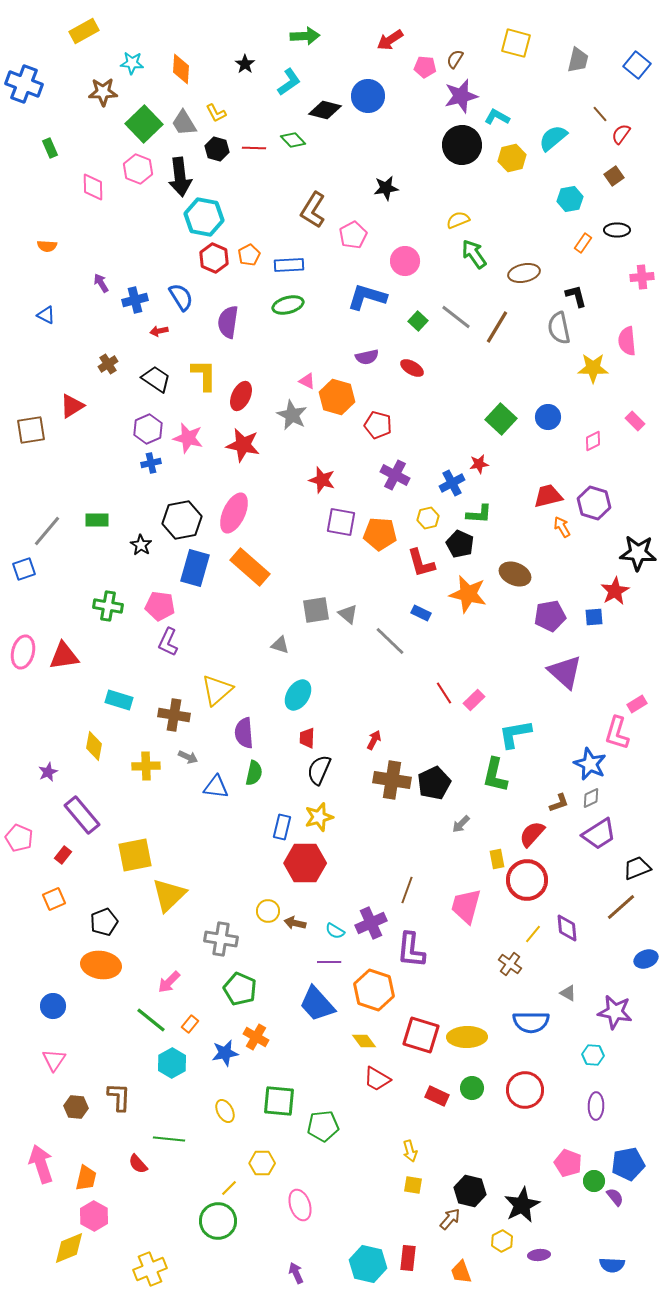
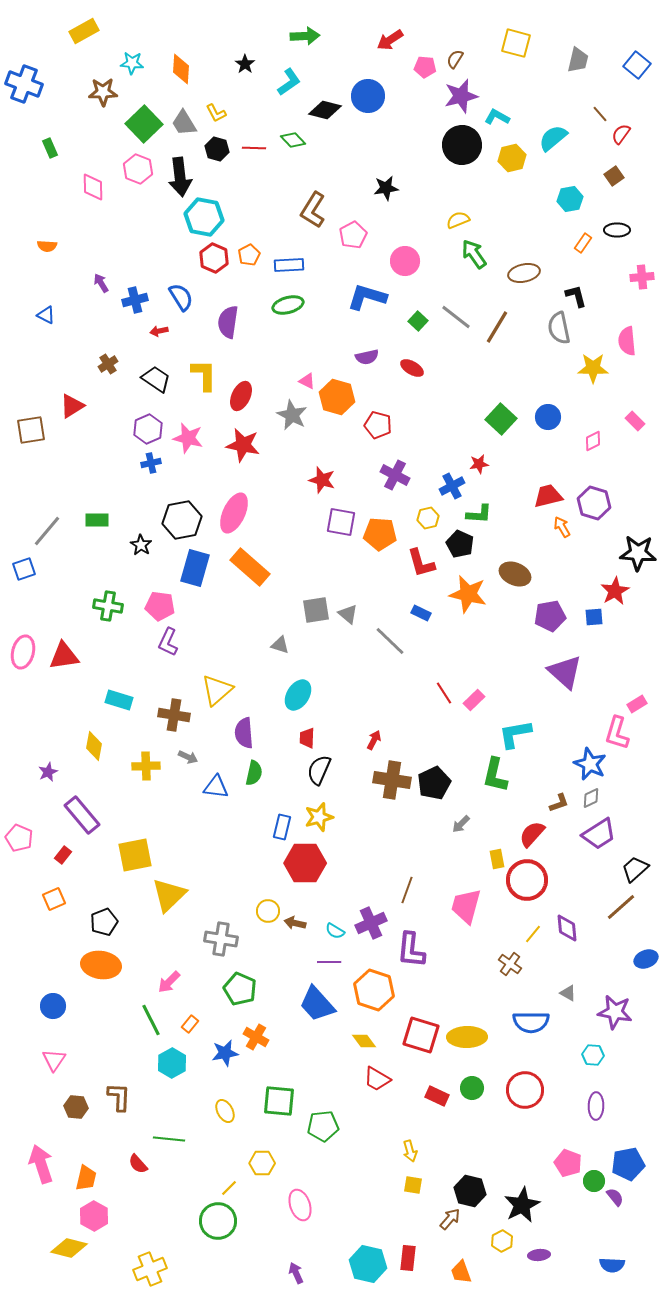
blue cross at (452, 483): moved 3 px down
black trapezoid at (637, 868): moved 2 px left, 1 px down; rotated 20 degrees counterclockwise
green line at (151, 1020): rotated 24 degrees clockwise
yellow diamond at (69, 1248): rotated 36 degrees clockwise
